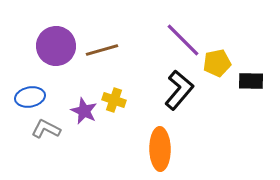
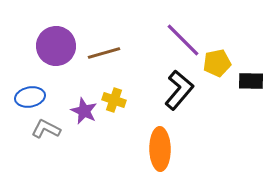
brown line: moved 2 px right, 3 px down
